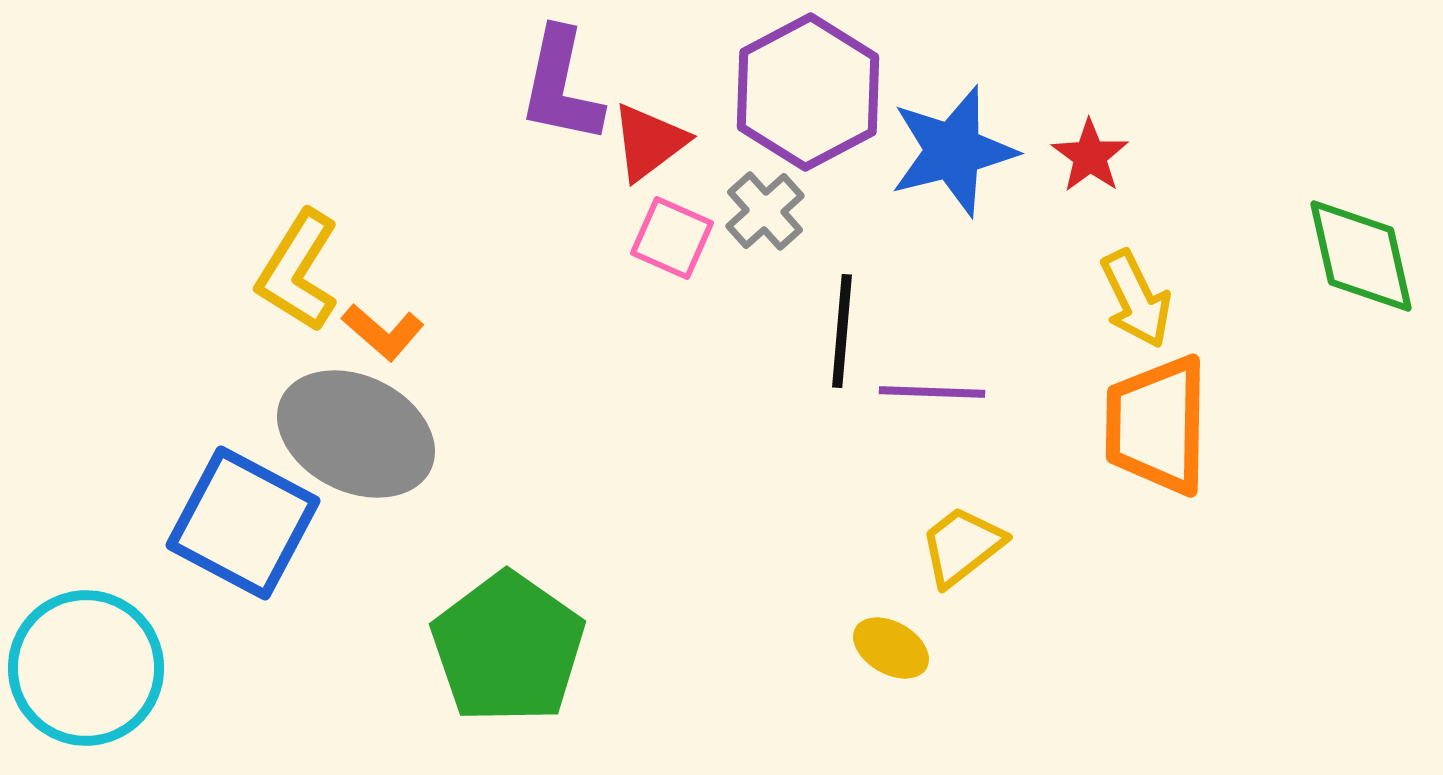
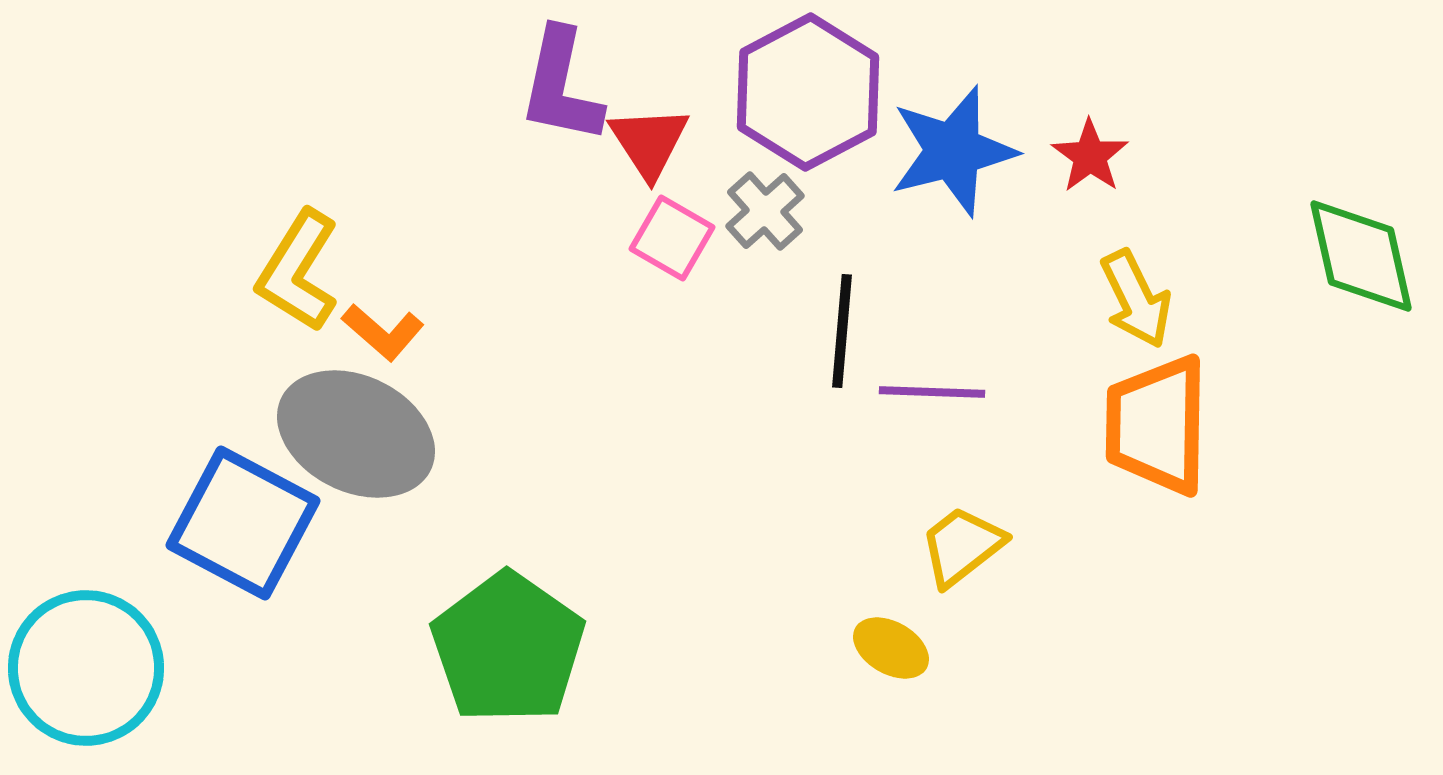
red triangle: rotated 26 degrees counterclockwise
pink square: rotated 6 degrees clockwise
